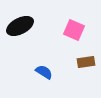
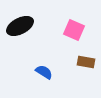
brown rectangle: rotated 18 degrees clockwise
